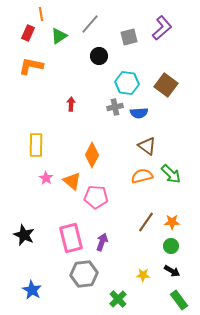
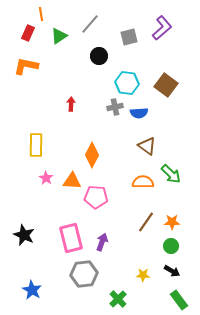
orange L-shape: moved 5 px left
orange semicircle: moved 1 px right, 6 px down; rotated 15 degrees clockwise
orange triangle: rotated 36 degrees counterclockwise
